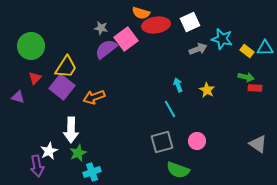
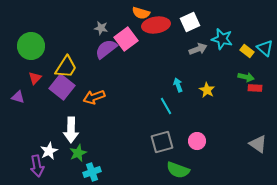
cyan triangle: rotated 42 degrees clockwise
cyan line: moved 4 px left, 3 px up
